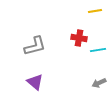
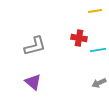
purple triangle: moved 2 px left
